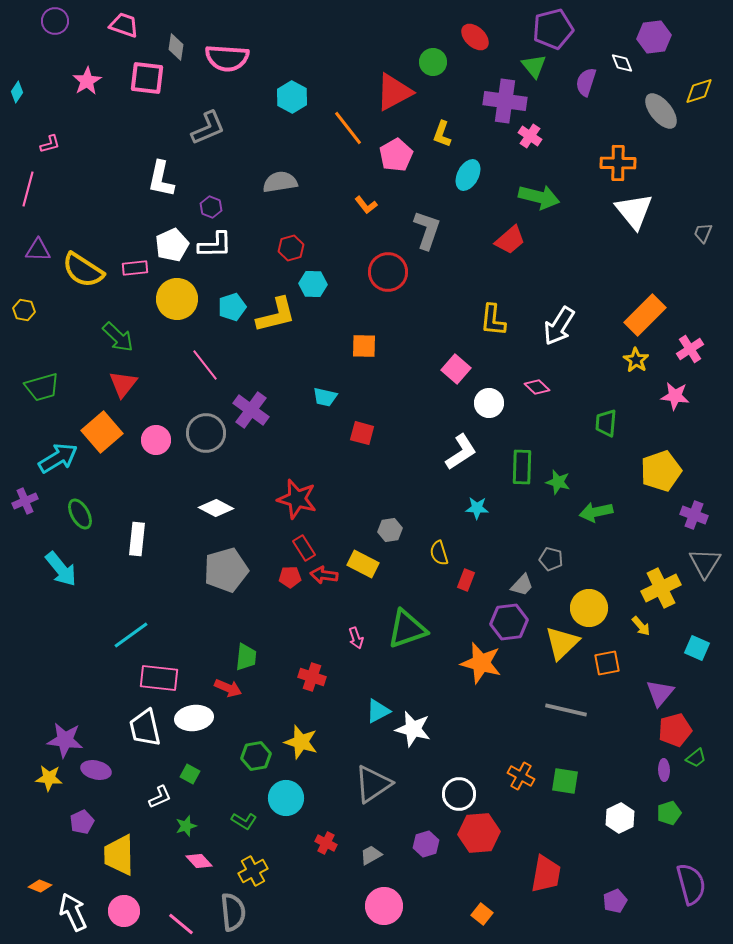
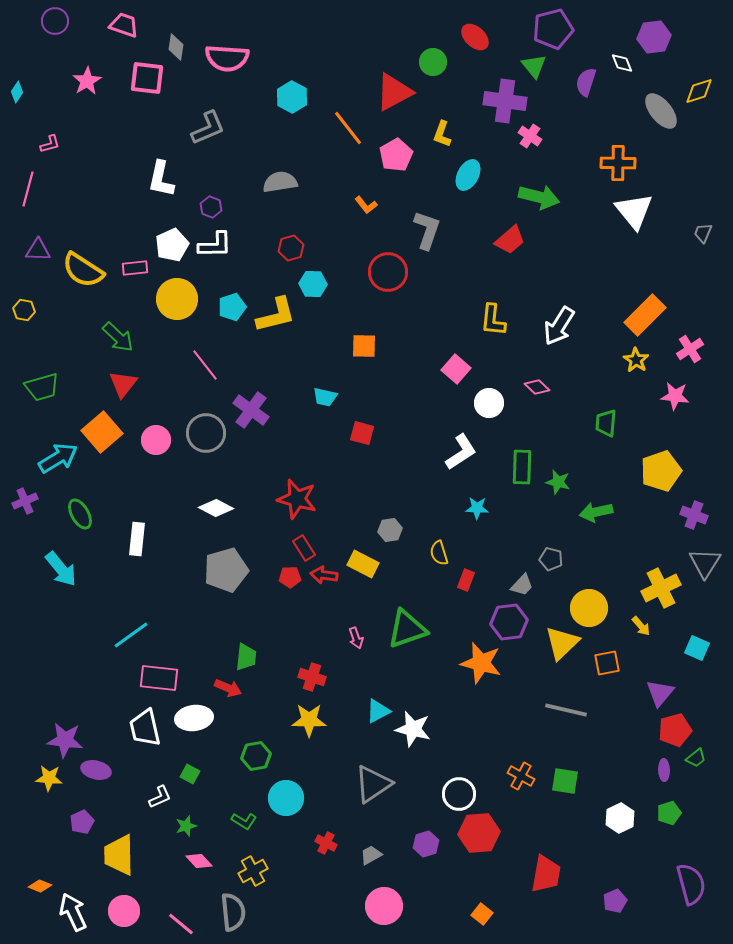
yellow star at (301, 742): moved 8 px right, 22 px up; rotated 16 degrees counterclockwise
